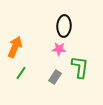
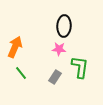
green line: rotated 72 degrees counterclockwise
